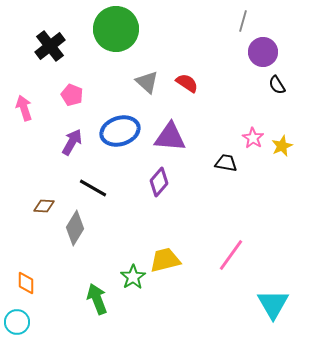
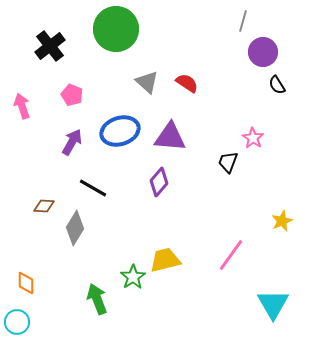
pink arrow: moved 2 px left, 2 px up
yellow star: moved 75 px down
black trapezoid: moved 2 px right, 1 px up; rotated 80 degrees counterclockwise
